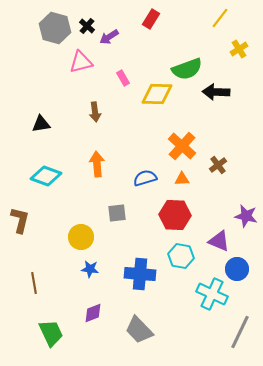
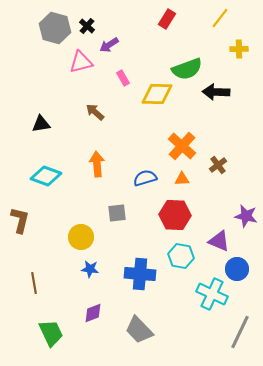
red rectangle: moved 16 px right
purple arrow: moved 8 px down
yellow cross: rotated 30 degrees clockwise
brown arrow: rotated 138 degrees clockwise
